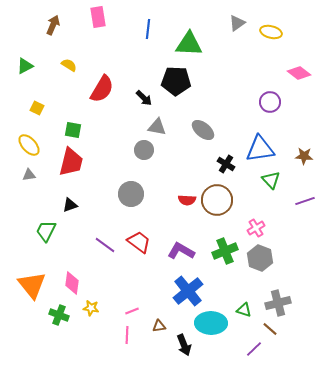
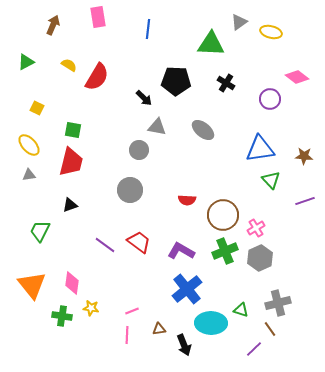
gray triangle at (237, 23): moved 2 px right, 1 px up
green triangle at (189, 44): moved 22 px right
green triangle at (25, 66): moved 1 px right, 4 px up
pink diamond at (299, 73): moved 2 px left, 4 px down
red semicircle at (102, 89): moved 5 px left, 12 px up
purple circle at (270, 102): moved 3 px up
gray circle at (144, 150): moved 5 px left
black cross at (226, 164): moved 81 px up
gray circle at (131, 194): moved 1 px left, 4 px up
brown circle at (217, 200): moved 6 px right, 15 px down
green trapezoid at (46, 231): moved 6 px left
gray hexagon at (260, 258): rotated 15 degrees clockwise
blue cross at (188, 291): moved 1 px left, 2 px up
green triangle at (244, 310): moved 3 px left
green cross at (59, 315): moved 3 px right, 1 px down; rotated 12 degrees counterclockwise
brown triangle at (159, 326): moved 3 px down
brown line at (270, 329): rotated 14 degrees clockwise
